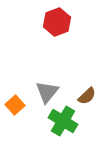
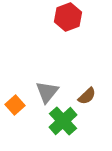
red hexagon: moved 11 px right, 5 px up
green cross: rotated 16 degrees clockwise
